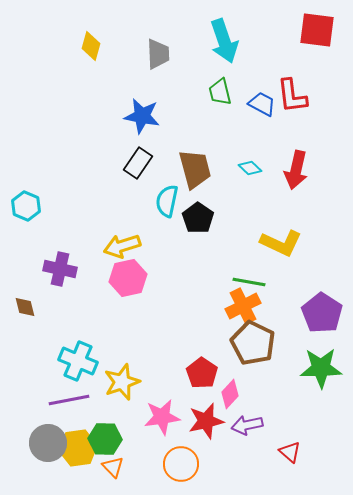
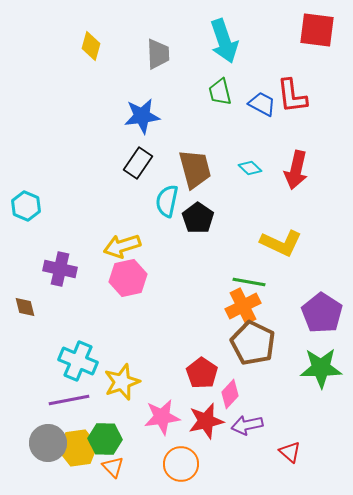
blue star: rotated 18 degrees counterclockwise
